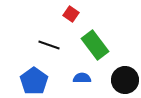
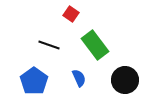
blue semicircle: moved 3 px left; rotated 66 degrees clockwise
